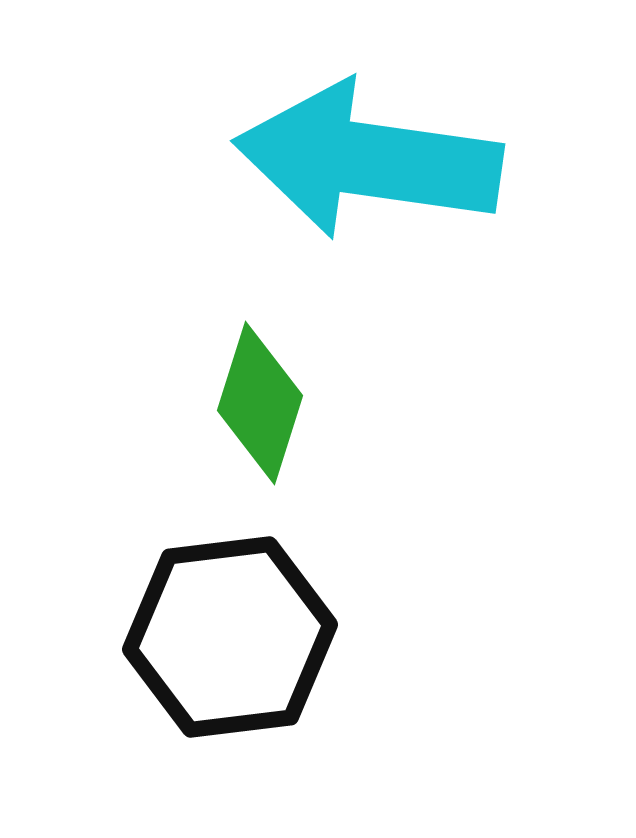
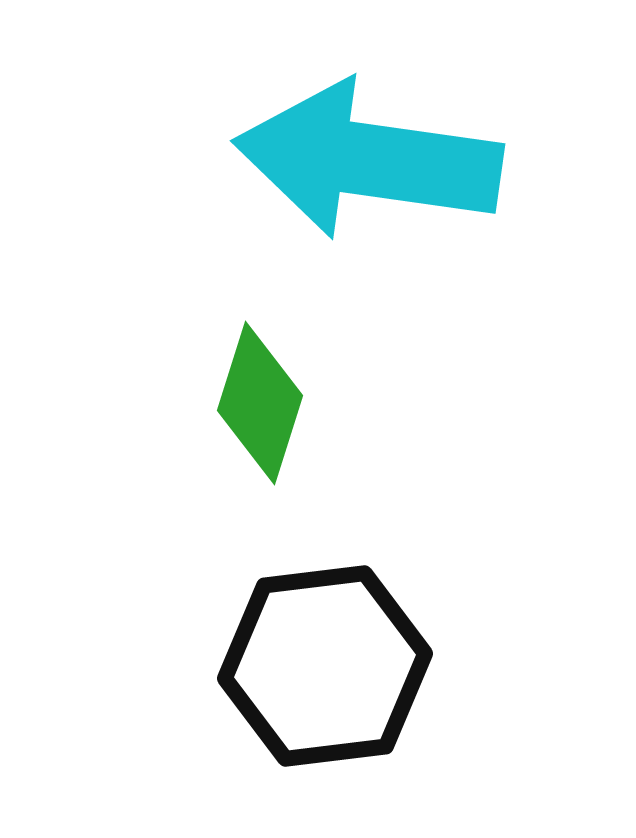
black hexagon: moved 95 px right, 29 px down
